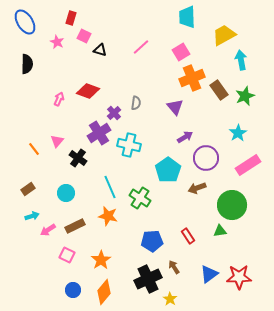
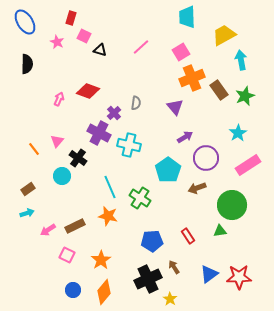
purple cross at (99, 133): rotated 30 degrees counterclockwise
cyan circle at (66, 193): moved 4 px left, 17 px up
cyan arrow at (32, 216): moved 5 px left, 3 px up
